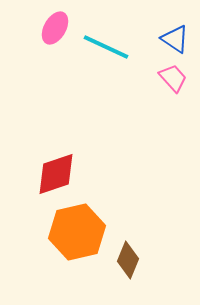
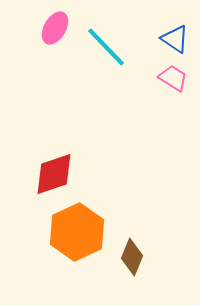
cyan line: rotated 21 degrees clockwise
pink trapezoid: rotated 16 degrees counterclockwise
red diamond: moved 2 px left
orange hexagon: rotated 12 degrees counterclockwise
brown diamond: moved 4 px right, 3 px up
